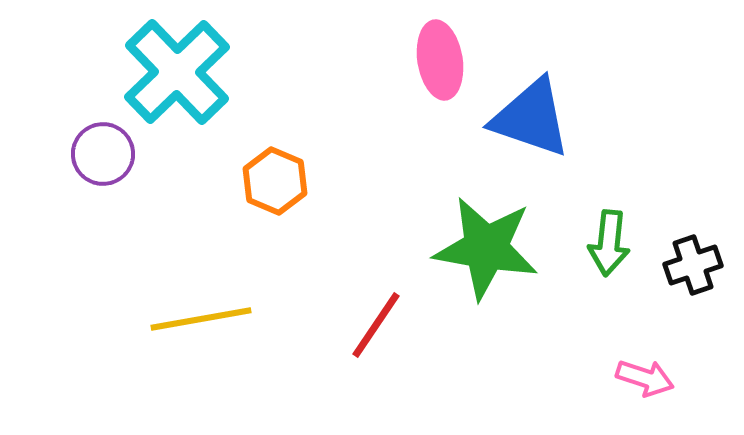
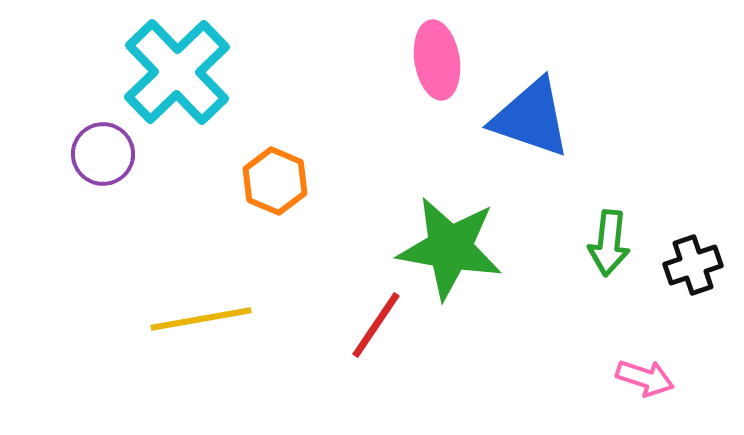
pink ellipse: moved 3 px left
green star: moved 36 px left
